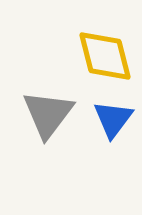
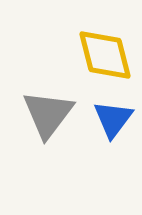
yellow diamond: moved 1 px up
